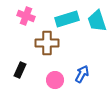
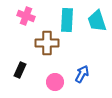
cyan rectangle: moved 1 px down; rotated 70 degrees counterclockwise
pink circle: moved 2 px down
